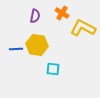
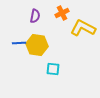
orange cross: rotated 32 degrees clockwise
blue line: moved 3 px right, 6 px up
